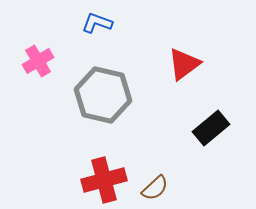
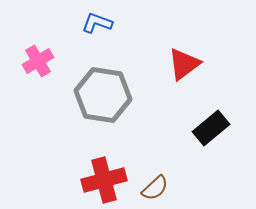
gray hexagon: rotated 4 degrees counterclockwise
